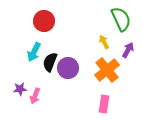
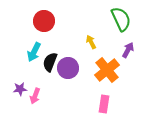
yellow arrow: moved 13 px left
